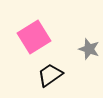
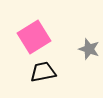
black trapezoid: moved 7 px left, 3 px up; rotated 24 degrees clockwise
